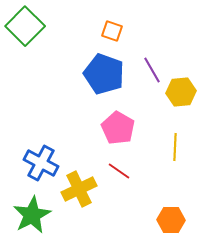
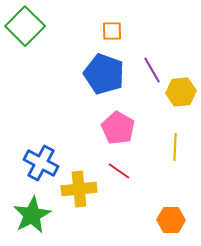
orange square: rotated 20 degrees counterclockwise
yellow cross: rotated 20 degrees clockwise
